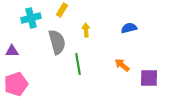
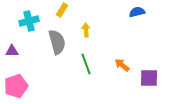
cyan cross: moved 2 px left, 3 px down
blue semicircle: moved 8 px right, 16 px up
green line: moved 8 px right; rotated 10 degrees counterclockwise
pink pentagon: moved 2 px down
